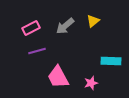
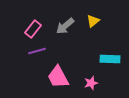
pink rectangle: moved 2 px right, 1 px down; rotated 24 degrees counterclockwise
cyan rectangle: moved 1 px left, 2 px up
